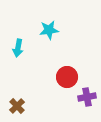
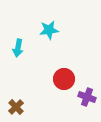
red circle: moved 3 px left, 2 px down
purple cross: rotated 30 degrees clockwise
brown cross: moved 1 px left, 1 px down
